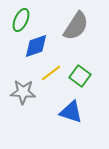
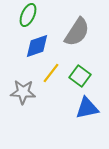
green ellipse: moved 7 px right, 5 px up
gray semicircle: moved 1 px right, 6 px down
blue diamond: moved 1 px right
yellow line: rotated 15 degrees counterclockwise
blue triangle: moved 16 px right, 4 px up; rotated 30 degrees counterclockwise
